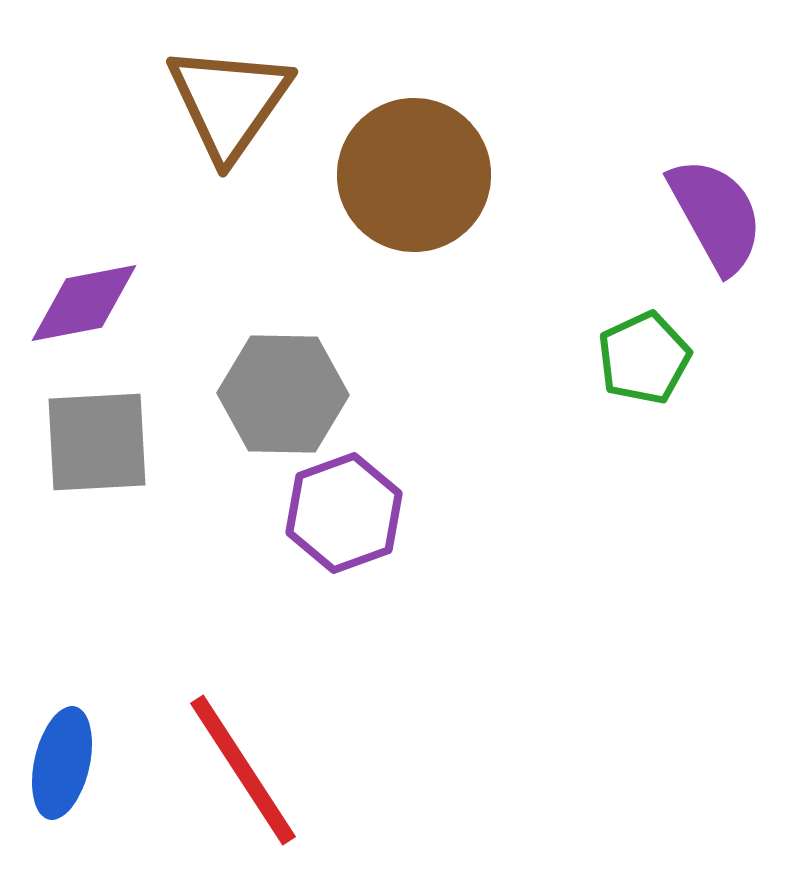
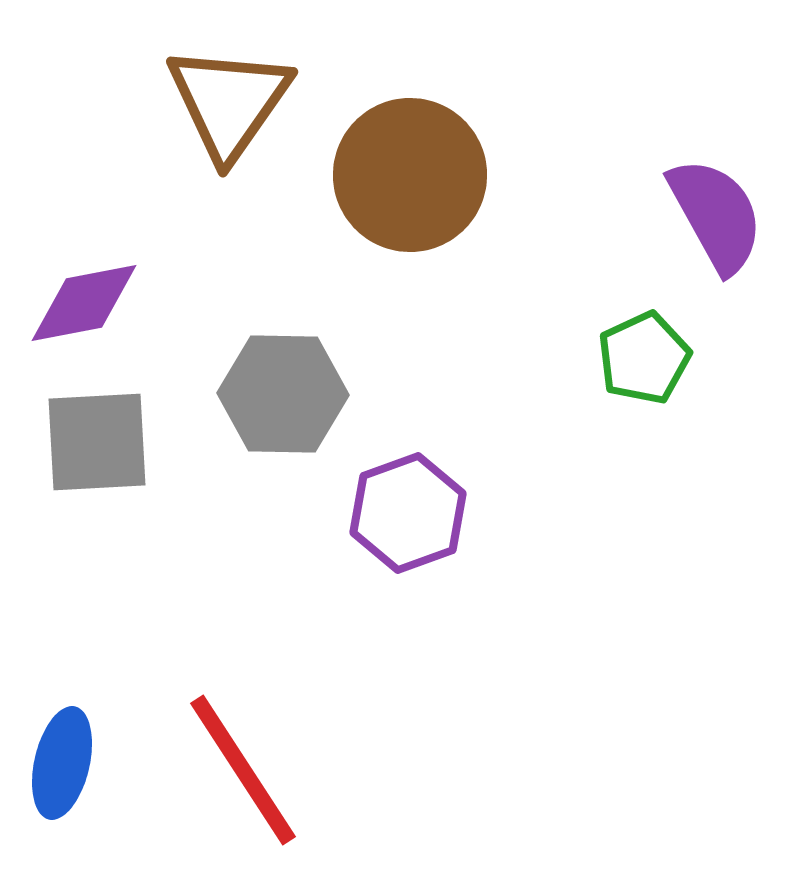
brown circle: moved 4 px left
purple hexagon: moved 64 px right
